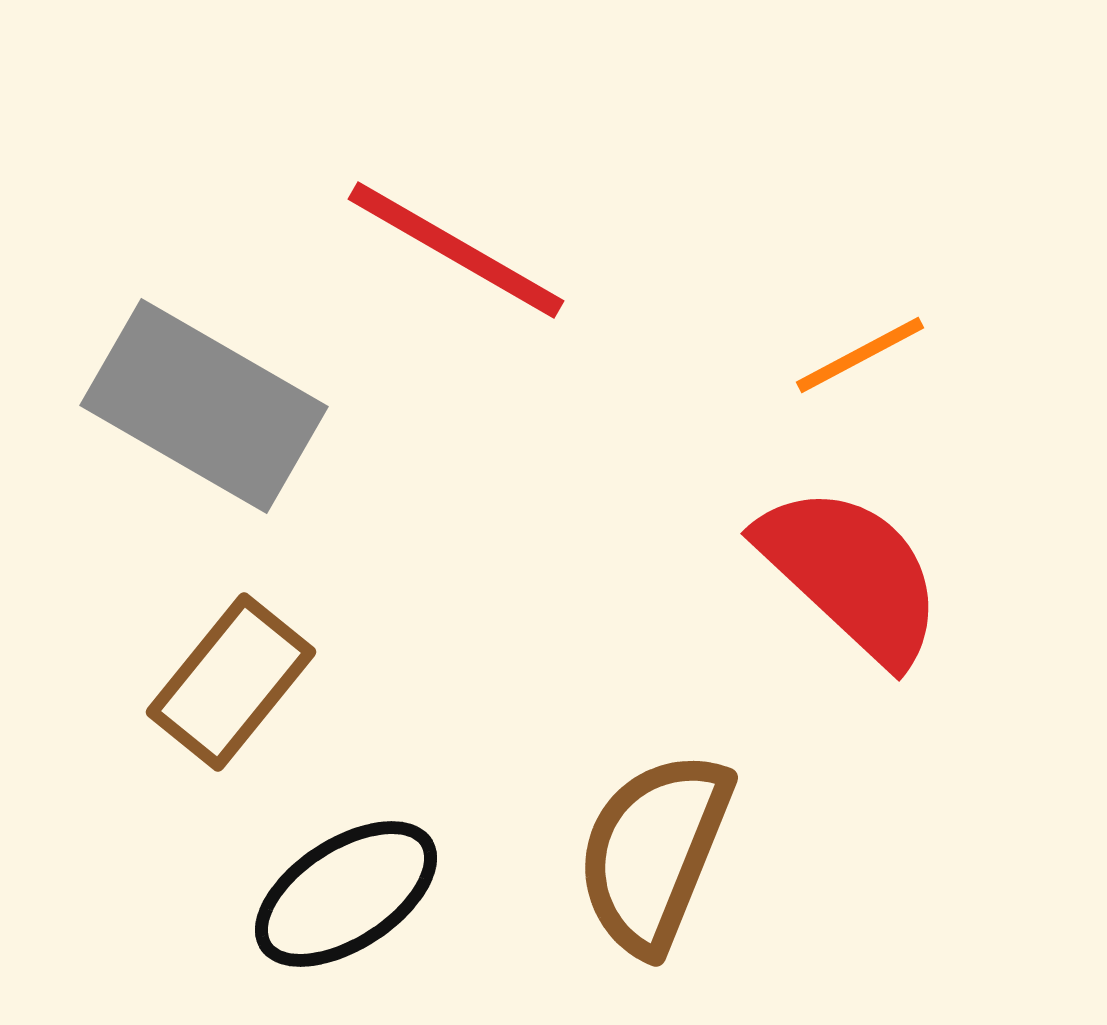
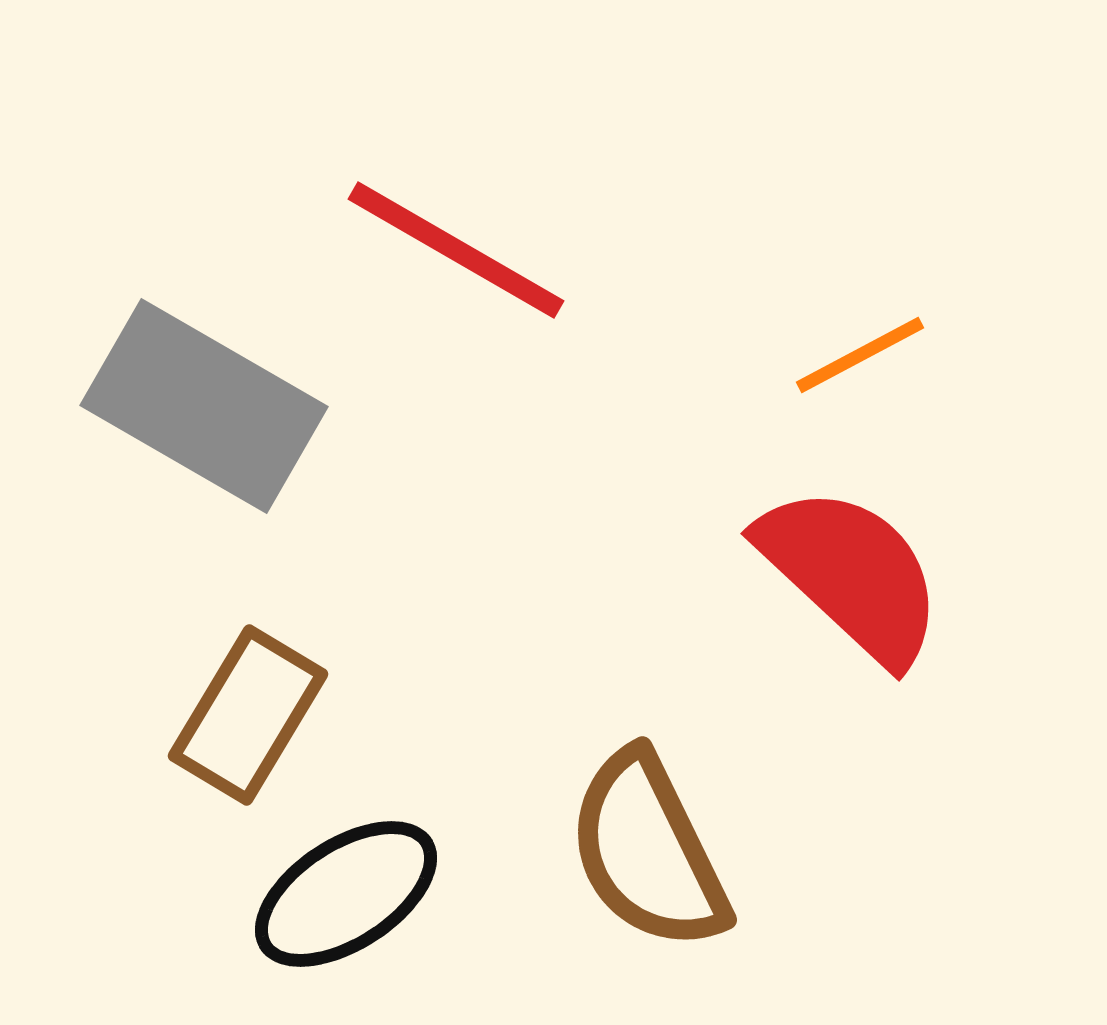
brown rectangle: moved 17 px right, 33 px down; rotated 8 degrees counterclockwise
brown semicircle: moved 6 px left, 1 px up; rotated 48 degrees counterclockwise
